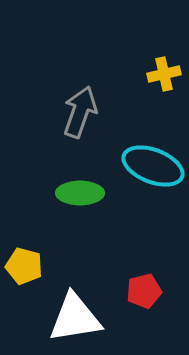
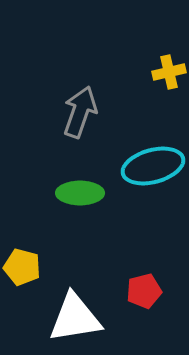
yellow cross: moved 5 px right, 2 px up
cyan ellipse: rotated 36 degrees counterclockwise
yellow pentagon: moved 2 px left, 1 px down
